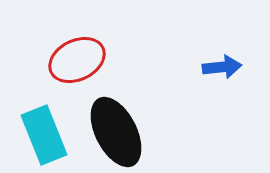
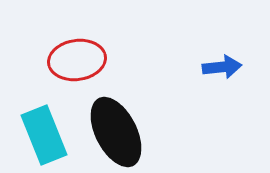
red ellipse: rotated 18 degrees clockwise
